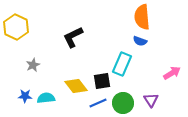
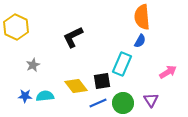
blue semicircle: rotated 80 degrees counterclockwise
pink arrow: moved 4 px left, 1 px up
cyan semicircle: moved 1 px left, 2 px up
